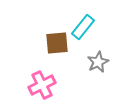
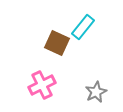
brown square: rotated 30 degrees clockwise
gray star: moved 2 px left, 30 px down
